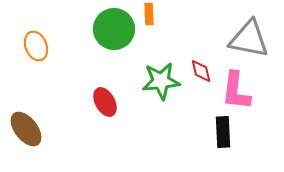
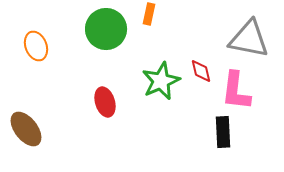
orange rectangle: rotated 15 degrees clockwise
green circle: moved 8 px left
green star: rotated 18 degrees counterclockwise
red ellipse: rotated 12 degrees clockwise
